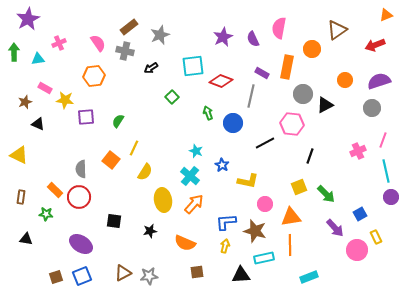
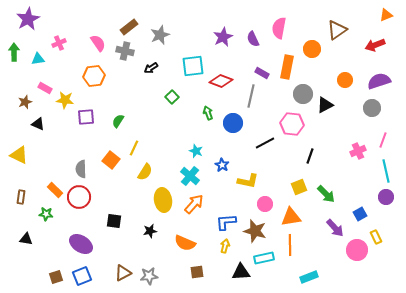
purple circle at (391, 197): moved 5 px left
black triangle at (241, 275): moved 3 px up
